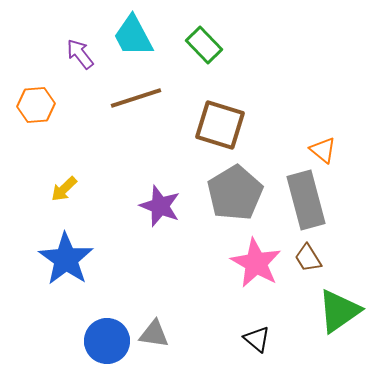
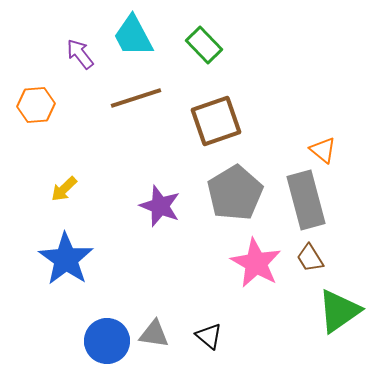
brown square: moved 4 px left, 4 px up; rotated 36 degrees counterclockwise
brown trapezoid: moved 2 px right
black triangle: moved 48 px left, 3 px up
